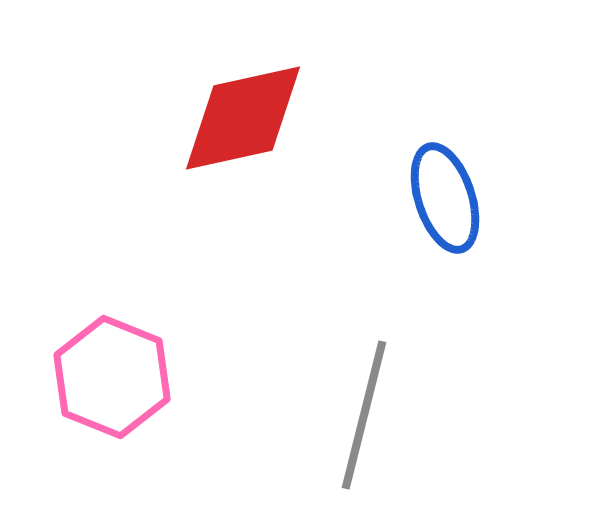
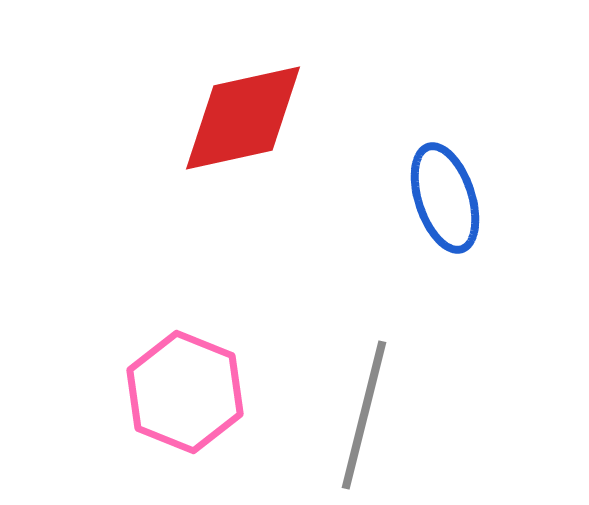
pink hexagon: moved 73 px right, 15 px down
